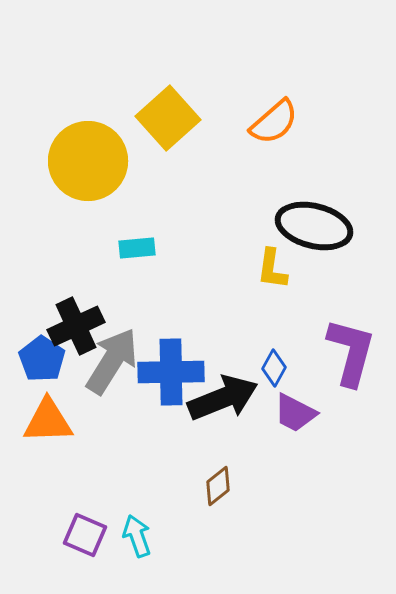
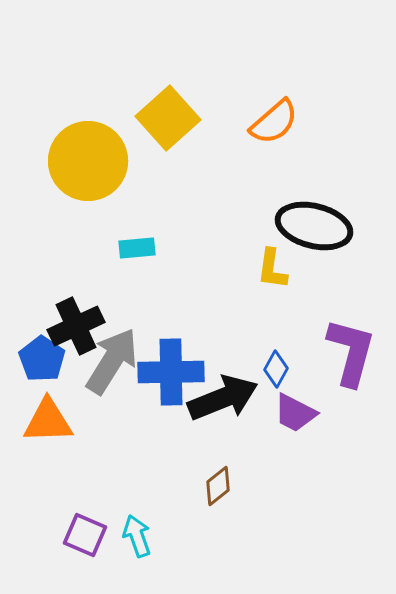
blue diamond: moved 2 px right, 1 px down
